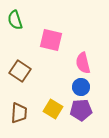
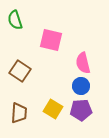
blue circle: moved 1 px up
